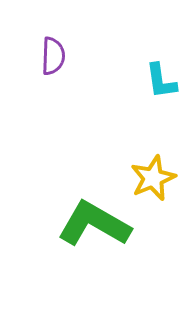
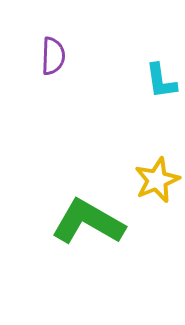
yellow star: moved 4 px right, 2 px down
green L-shape: moved 6 px left, 2 px up
